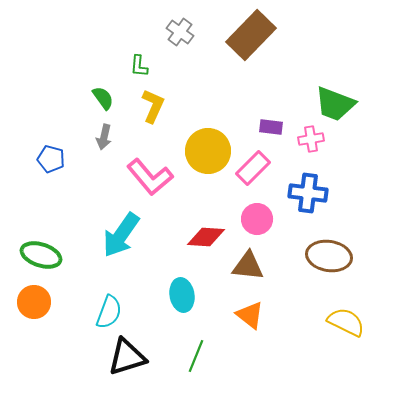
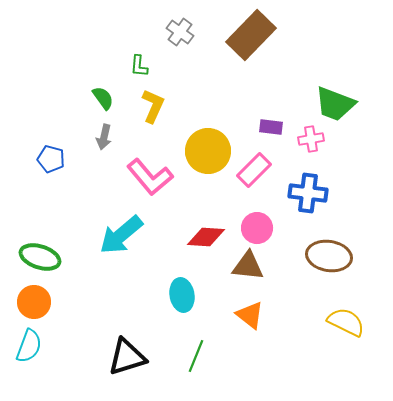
pink rectangle: moved 1 px right, 2 px down
pink circle: moved 9 px down
cyan arrow: rotated 15 degrees clockwise
green ellipse: moved 1 px left, 2 px down
cyan semicircle: moved 80 px left, 34 px down
